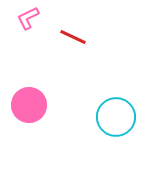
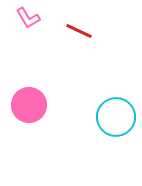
pink L-shape: rotated 95 degrees counterclockwise
red line: moved 6 px right, 6 px up
